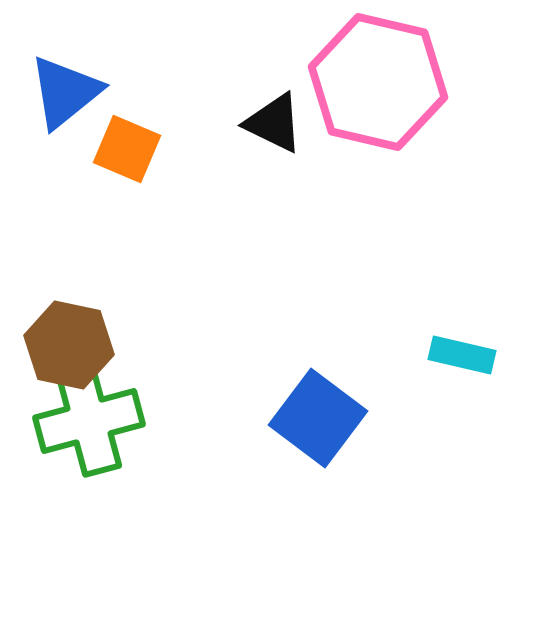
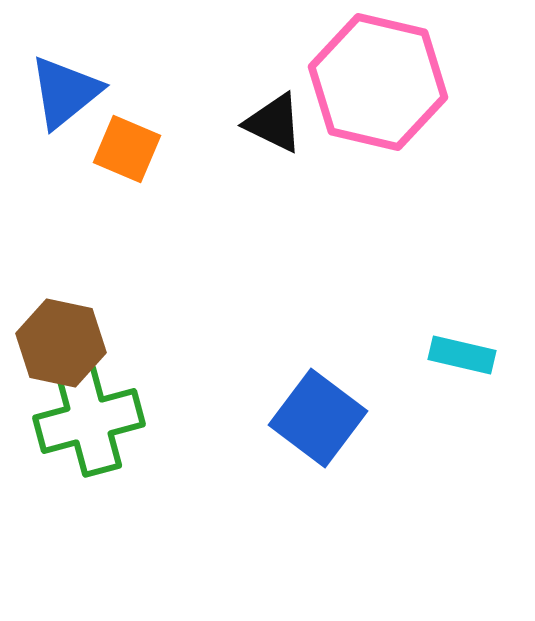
brown hexagon: moved 8 px left, 2 px up
